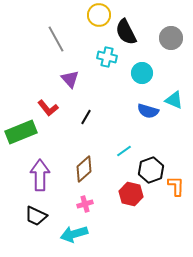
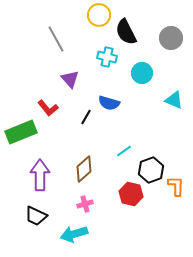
blue semicircle: moved 39 px left, 8 px up
